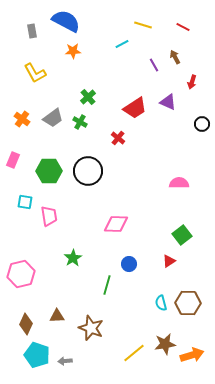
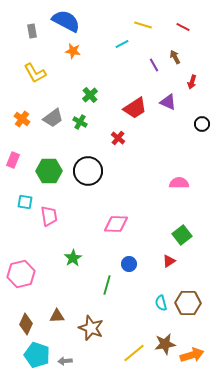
orange star at (73, 51): rotated 14 degrees clockwise
green cross at (88, 97): moved 2 px right, 2 px up
